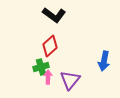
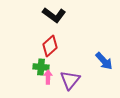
blue arrow: rotated 54 degrees counterclockwise
green cross: rotated 21 degrees clockwise
